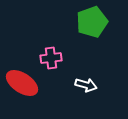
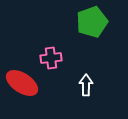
white arrow: rotated 105 degrees counterclockwise
